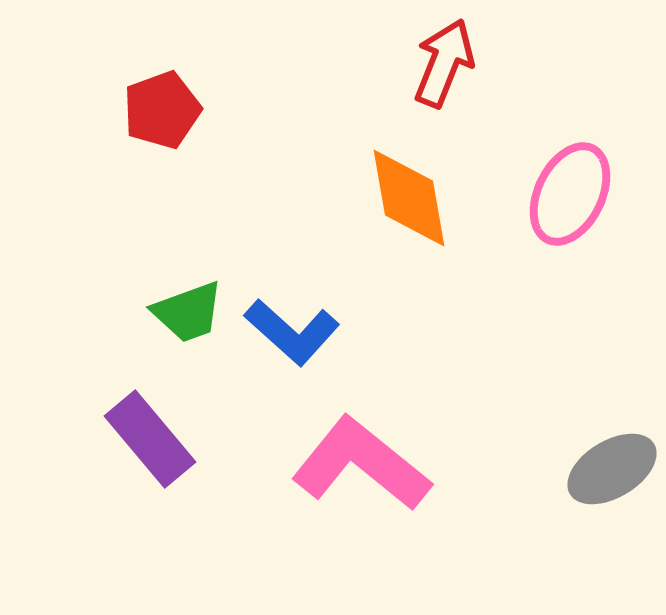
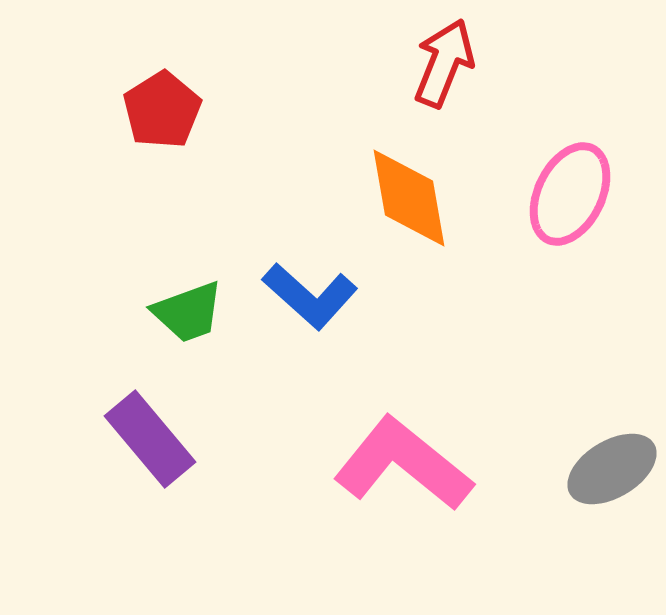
red pentagon: rotated 12 degrees counterclockwise
blue L-shape: moved 18 px right, 36 px up
pink L-shape: moved 42 px right
